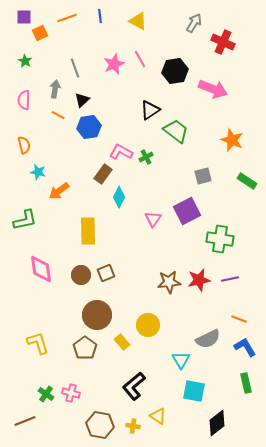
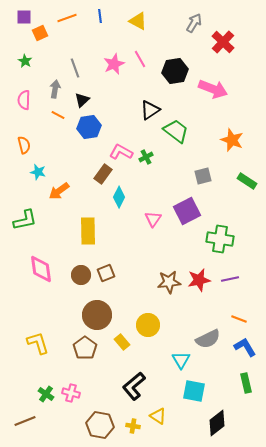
red cross at (223, 42): rotated 20 degrees clockwise
